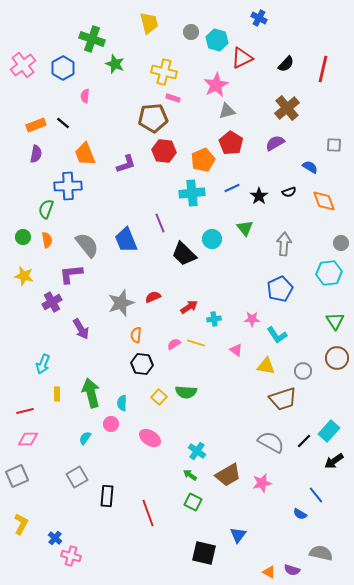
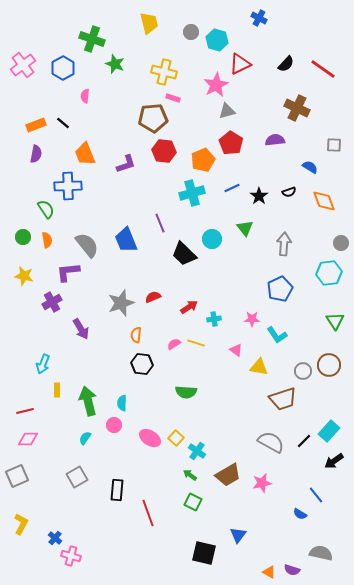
red triangle at (242, 58): moved 2 px left, 6 px down
red line at (323, 69): rotated 68 degrees counterclockwise
brown cross at (287, 108): moved 10 px right; rotated 25 degrees counterclockwise
purple semicircle at (275, 143): moved 3 px up; rotated 24 degrees clockwise
cyan cross at (192, 193): rotated 10 degrees counterclockwise
green semicircle at (46, 209): rotated 126 degrees clockwise
purple L-shape at (71, 274): moved 3 px left, 2 px up
brown circle at (337, 358): moved 8 px left, 7 px down
yellow triangle at (266, 366): moved 7 px left, 1 px down
green arrow at (91, 393): moved 3 px left, 8 px down
yellow rectangle at (57, 394): moved 4 px up
yellow square at (159, 397): moved 17 px right, 41 px down
pink circle at (111, 424): moved 3 px right, 1 px down
black rectangle at (107, 496): moved 10 px right, 6 px up
